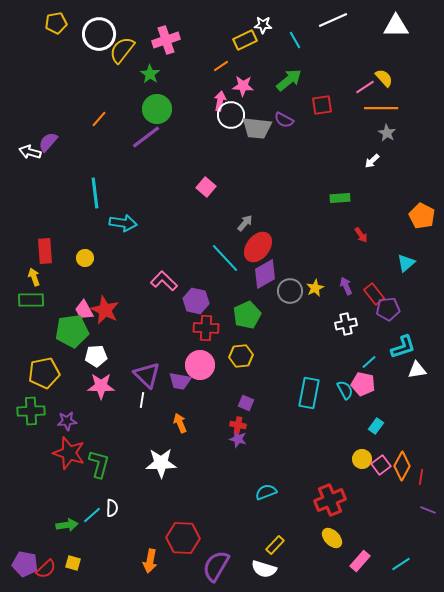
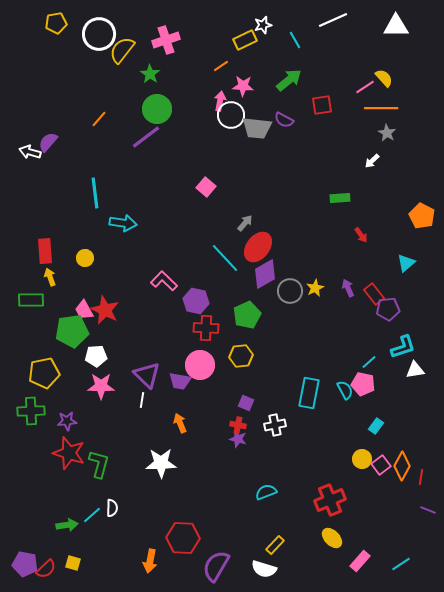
white star at (263, 25): rotated 18 degrees counterclockwise
yellow arrow at (34, 277): moved 16 px right
purple arrow at (346, 286): moved 2 px right, 2 px down
white cross at (346, 324): moved 71 px left, 101 px down
white triangle at (417, 370): moved 2 px left
